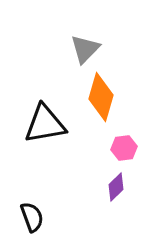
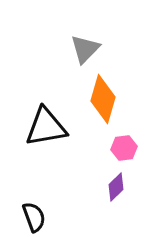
orange diamond: moved 2 px right, 2 px down
black triangle: moved 1 px right, 3 px down
black semicircle: moved 2 px right
